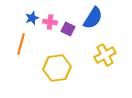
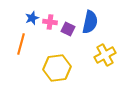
blue semicircle: moved 3 px left, 4 px down; rotated 20 degrees counterclockwise
